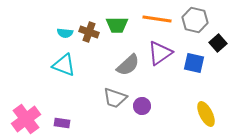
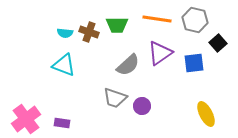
blue square: rotated 20 degrees counterclockwise
